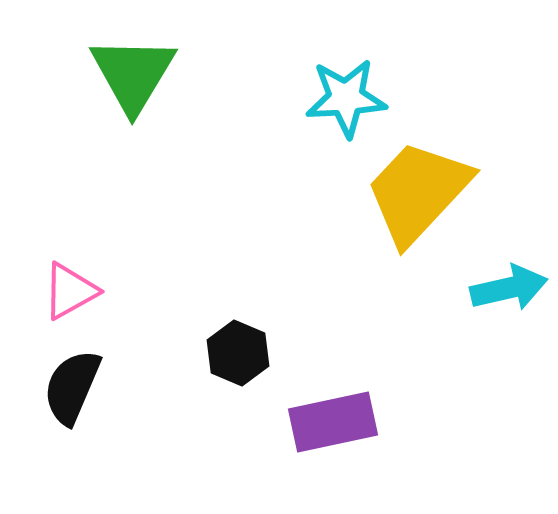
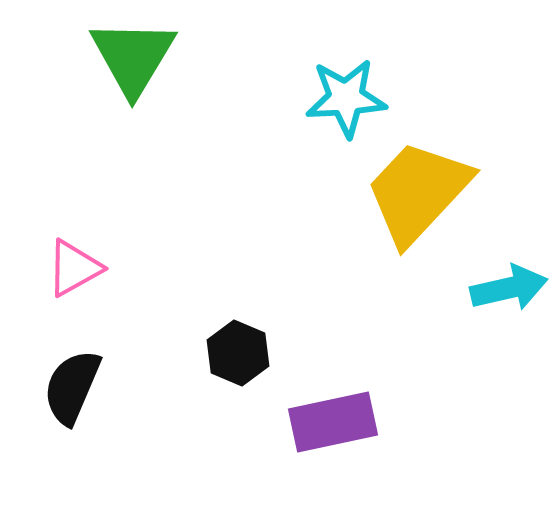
green triangle: moved 17 px up
pink triangle: moved 4 px right, 23 px up
